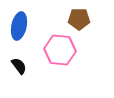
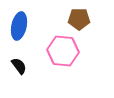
pink hexagon: moved 3 px right, 1 px down
